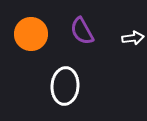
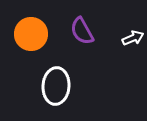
white arrow: rotated 15 degrees counterclockwise
white ellipse: moved 9 px left
